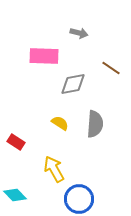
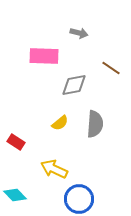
gray diamond: moved 1 px right, 1 px down
yellow semicircle: rotated 108 degrees clockwise
yellow arrow: rotated 36 degrees counterclockwise
